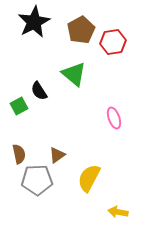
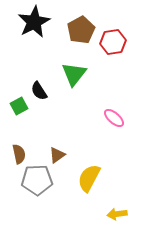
green triangle: rotated 28 degrees clockwise
pink ellipse: rotated 30 degrees counterclockwise
yellow arrow: moved 1 px left, 2 px down; rotated 18 degrees counterclockwise
